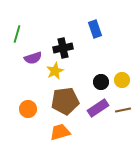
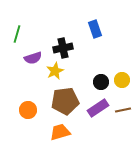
orange circle: moved 1 px down
